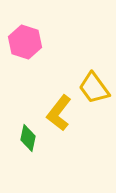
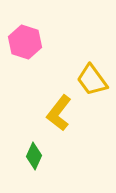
yellow trapezoid: moved 2 px left, 8 px up
green diamond: moved 6 px right, 18 px down; rotated 12 degrees clockwise
